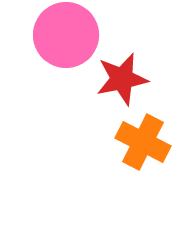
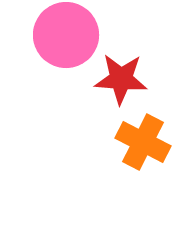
red star: moved 1 px left; rotated 16 degrees clockwise
